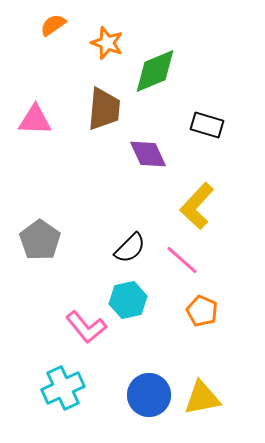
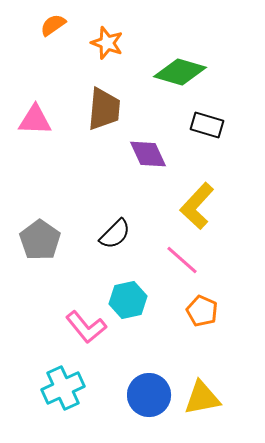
green diamond: moved 25 px right, 1 px down; rotated 39 degrees clockwise
black semicircle: moved 15 px left, 14 px up
